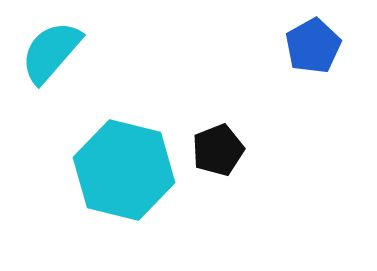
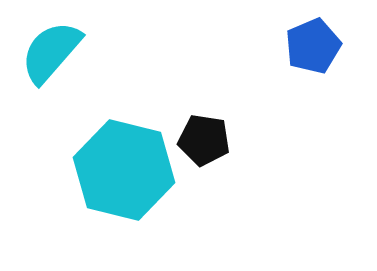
blue pentagon: rotated 6 degrees clockwise
black pentagon: moved 14 px left, 10 px up; rotated 30 degrees clockwise
